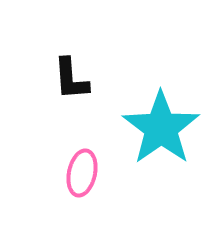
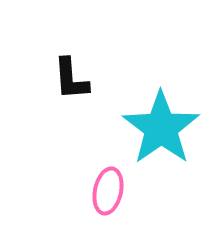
pink ellipse: moved 26 px right, 18 px down
